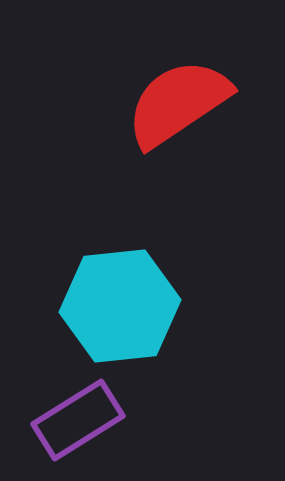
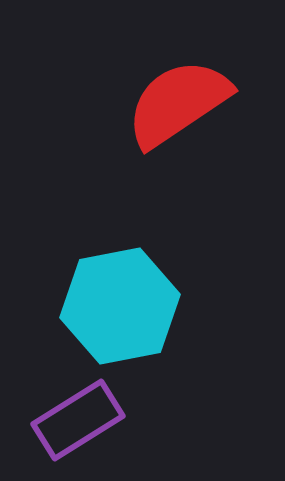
cyan hexagon: rotated 5 degrees counterclockwise
